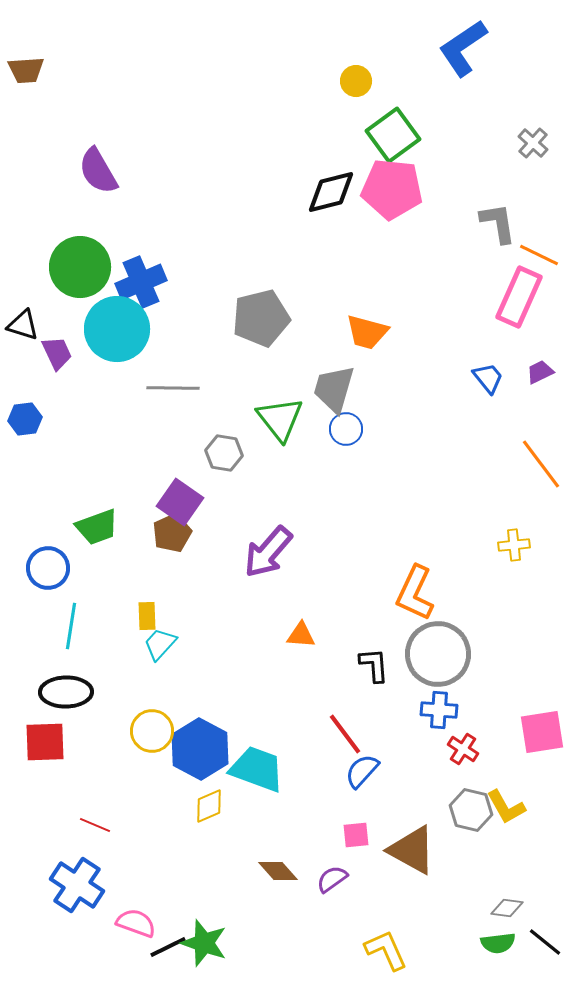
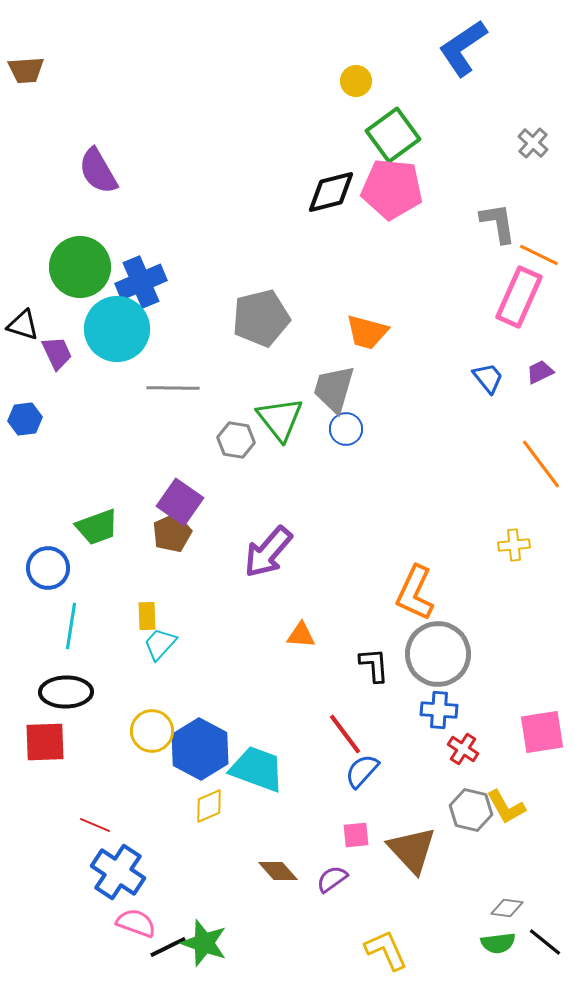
gray hexagon at (224, 453): moved 12 px right, 13 px up
brown triangle at (412, 850): rotated 18 degrees clockwise
blue cross at (77, 885): moved 41 px right, 13 px up
